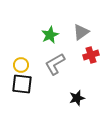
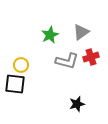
red cross: moved 2 px down
gray L-shape: moved 12 px right, 3 px up; rotated 135 degrees counterclockwise
black square: moved 7 px left
black star: moved 6 px down
